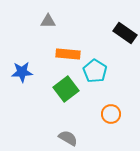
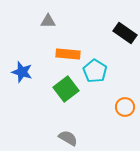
blue star: rotated 20 degrees clockwise
orange circle: moved 14 px right, 7 px up
